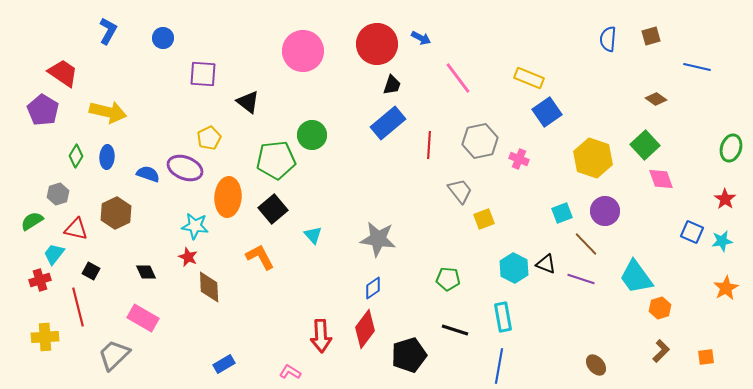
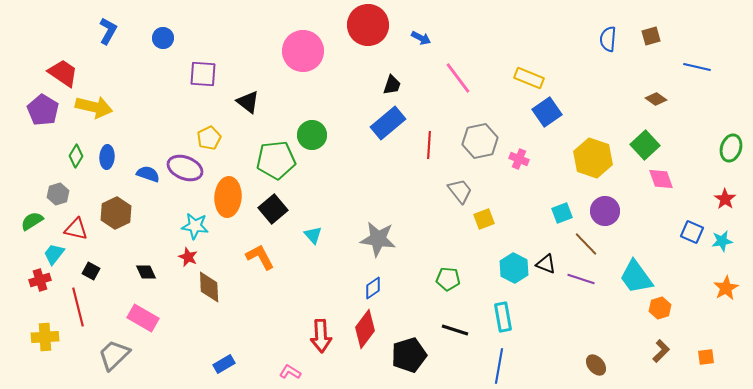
red circle at (377, 44): moved 9 px left, 19 px up
yellow arrow at (108, 112): moved 14 px left, 5 px up
